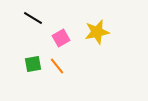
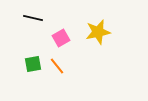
black line: rotated 18 degrees counterclockwise
yellow star: moved 1 px right
